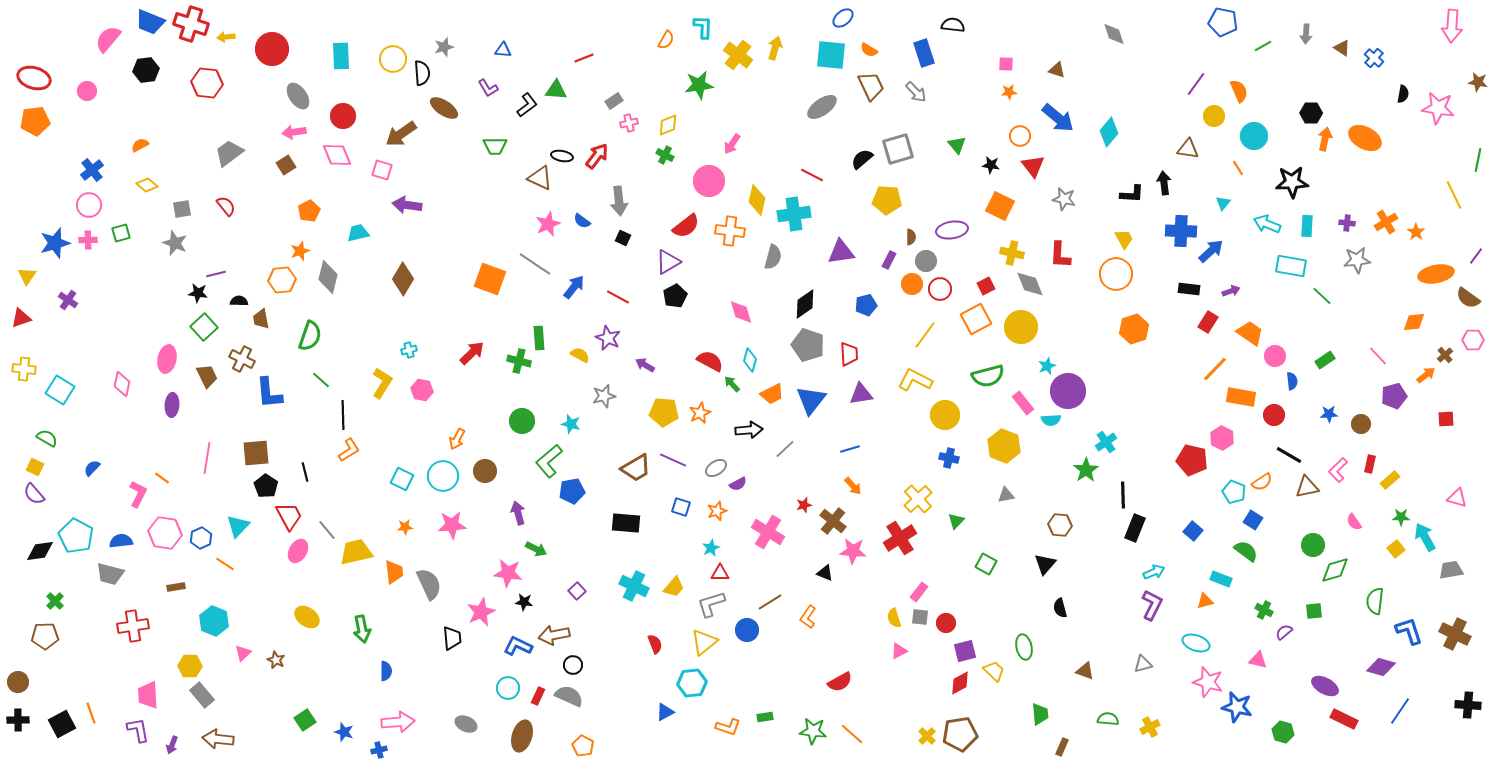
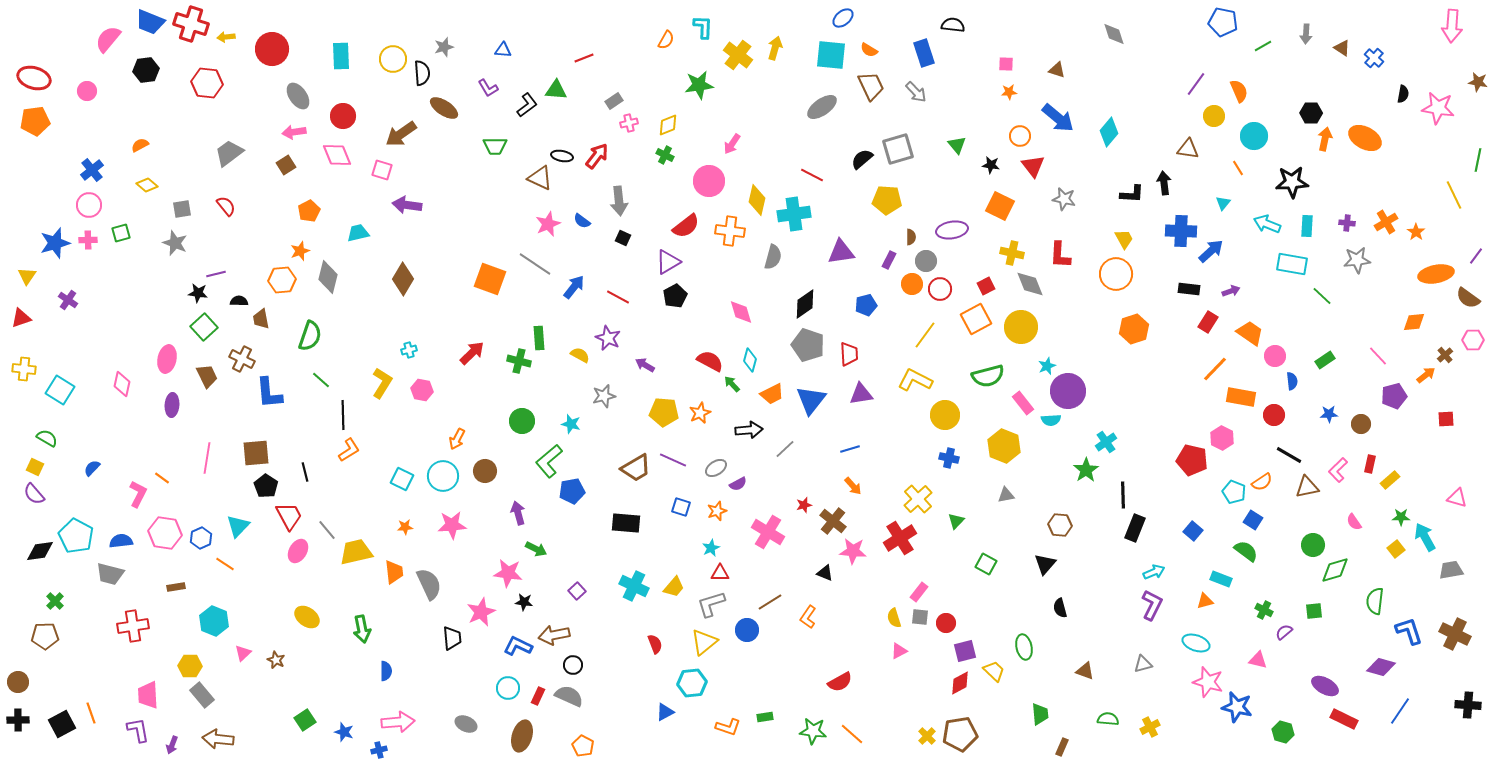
cyan rectangle at (1291, 266): moved 1 px right, 2 px up
